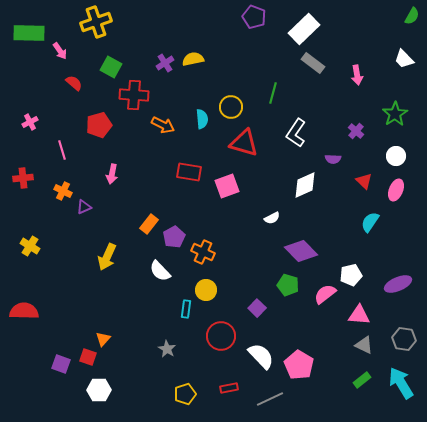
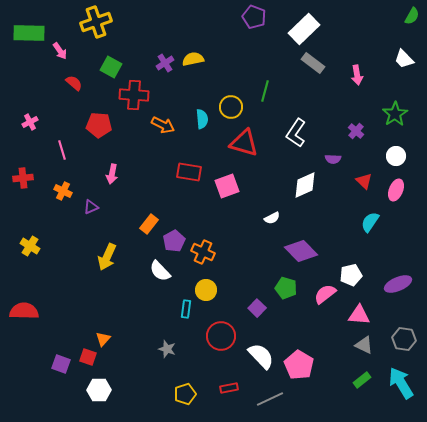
green line at (273, 93): moved 8 px left, 2 px up
red pentagon at (99, 125): rotated 20 degrees clockwise
purple triangle at (84, 207): moved 7 px right
purple pentagon at (174, 237): moved 4 px down
green pentagon at (288, 285): moved 2 px left, 3 px down
gray star at (167, 349): rotated 12 degrees counterclockwise
